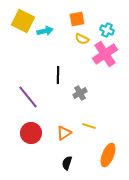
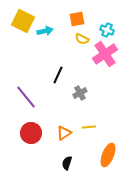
black line: rotated 24 degrees clockwise
purple line: moved 2 px left
yellow line: moved 1 px down; rotated 24 degrees counterclockwise
